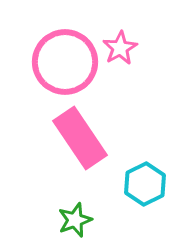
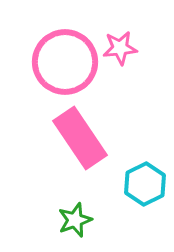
pink star: rotated 24 degrees clockwise
